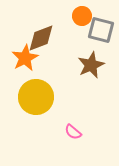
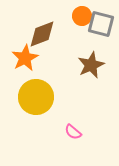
gray square: moved 6 px up
brown diamond: moved 1 px right, 4 px up
